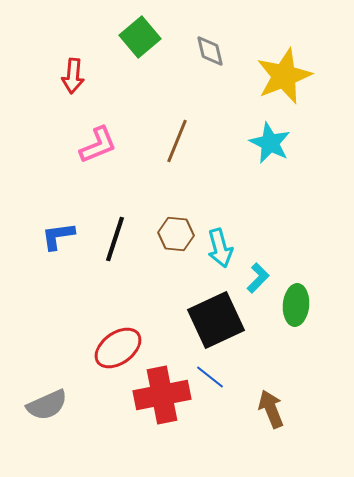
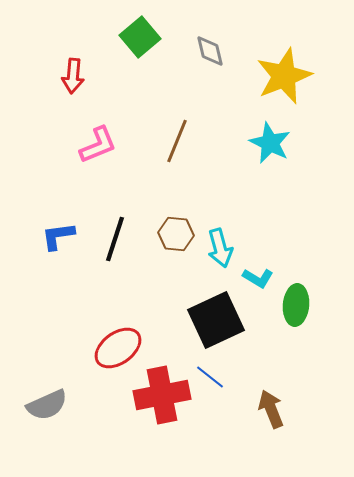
cyan L-shape: rotated 76 degrees clockwise
